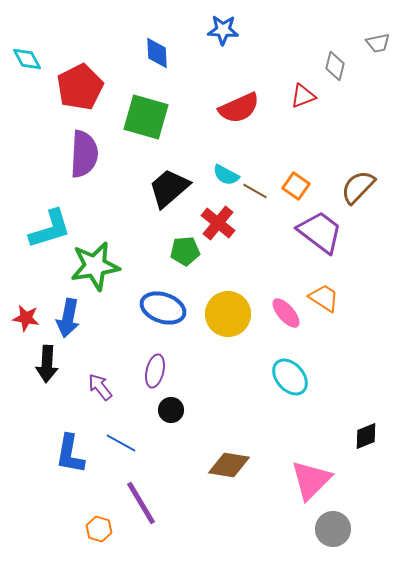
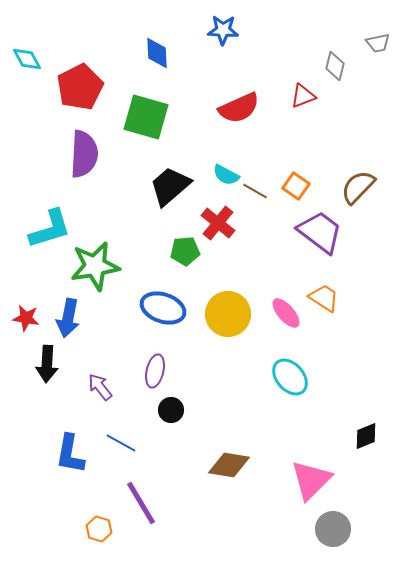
black trapezoid: moved 1 px right, 2 px up
